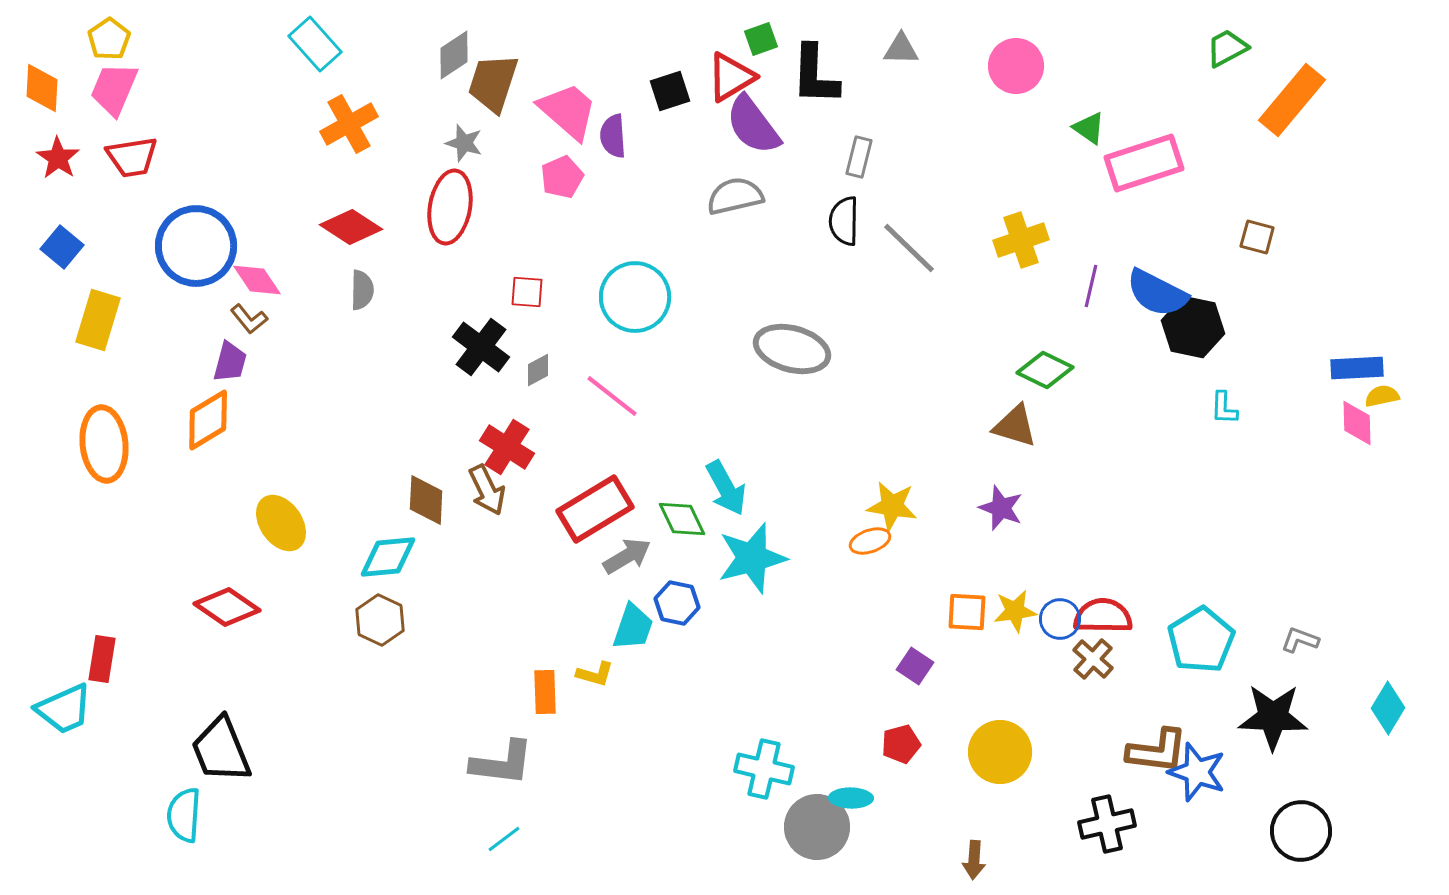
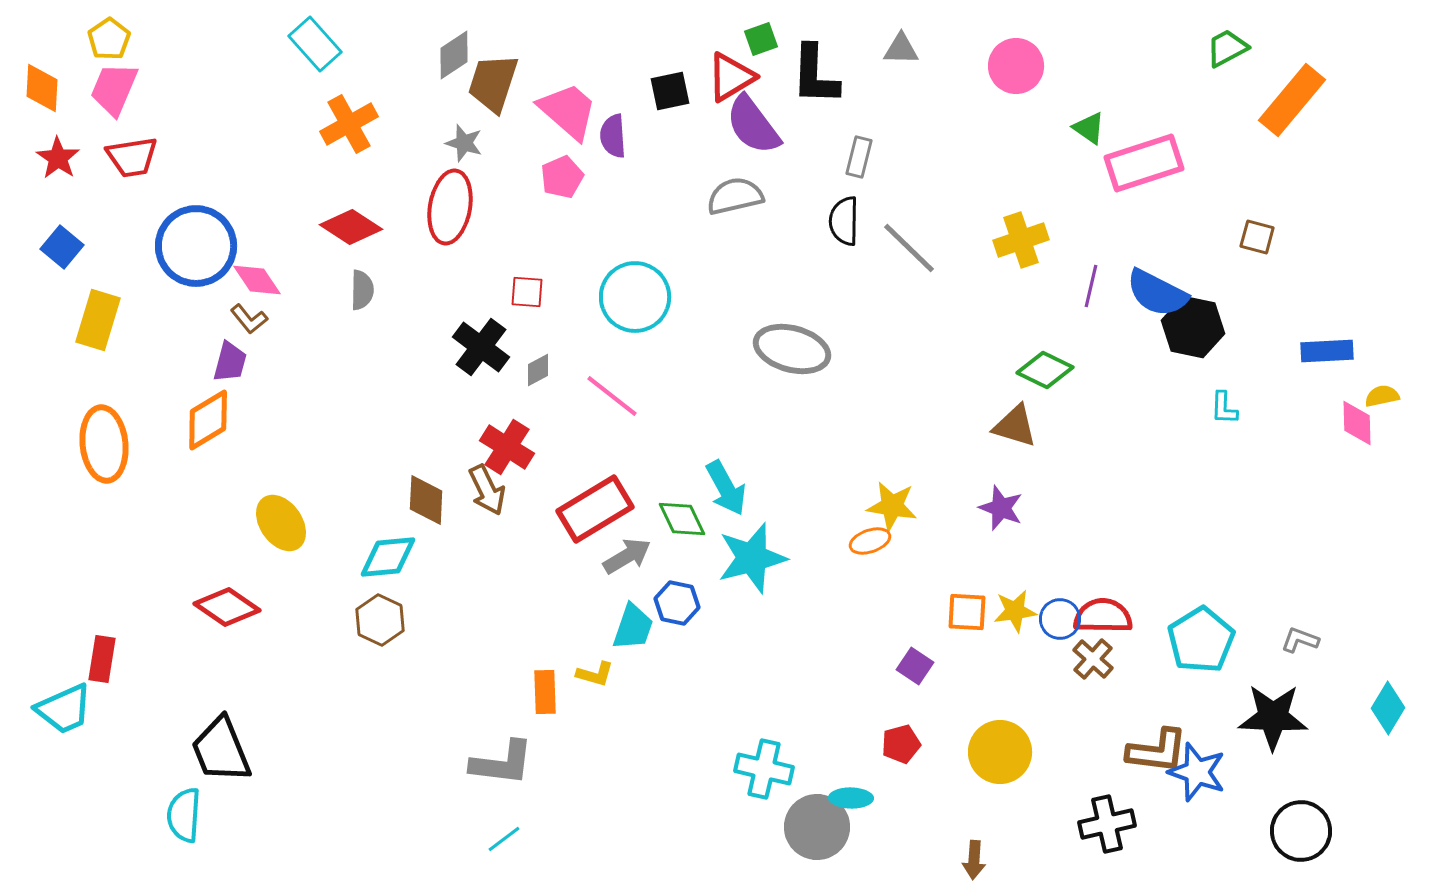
black square at (670, 91): rotated 6 degrees clockwise
blue rectangle at (1357, 368): moved 30 px left, 17 px up
